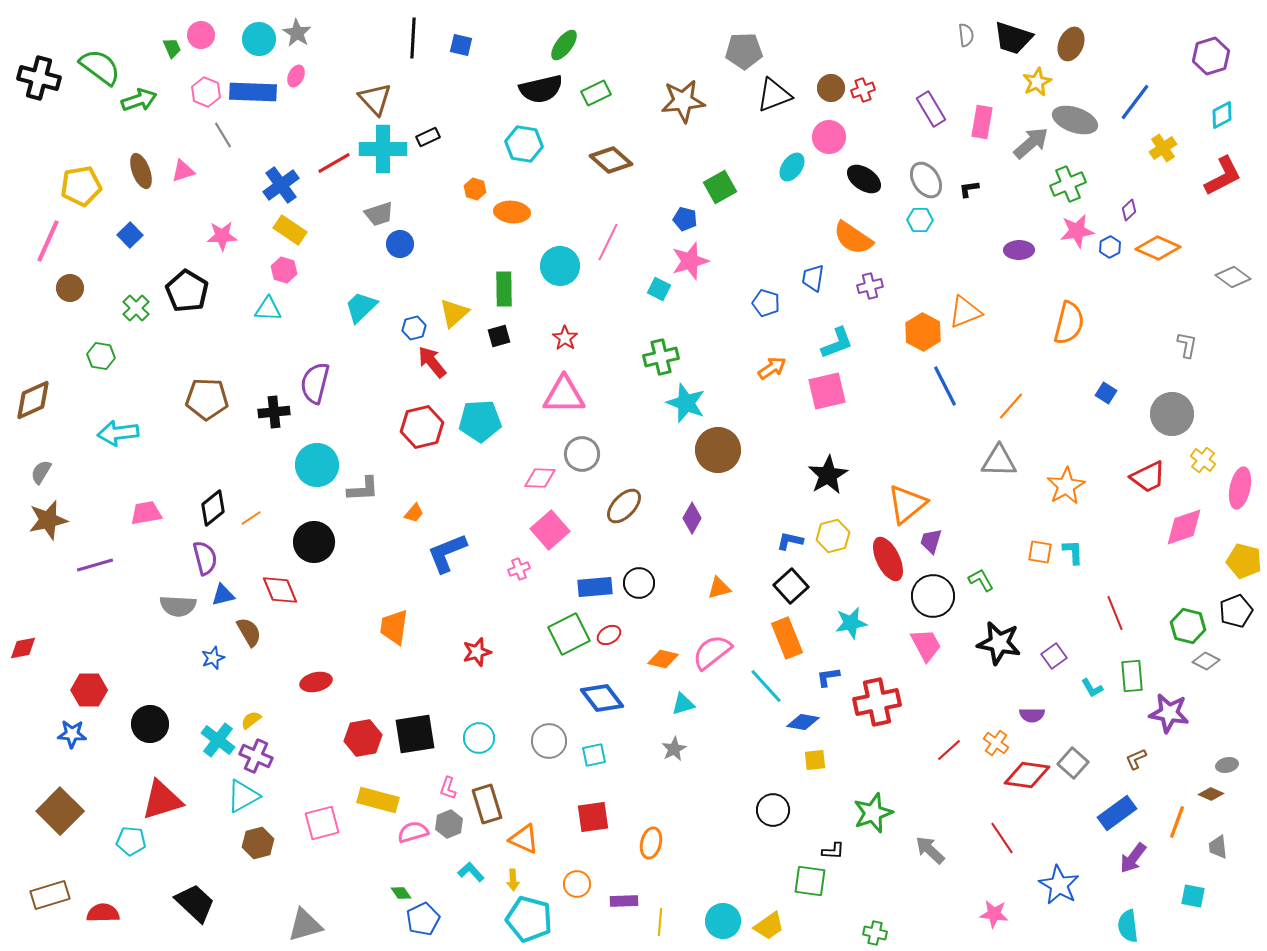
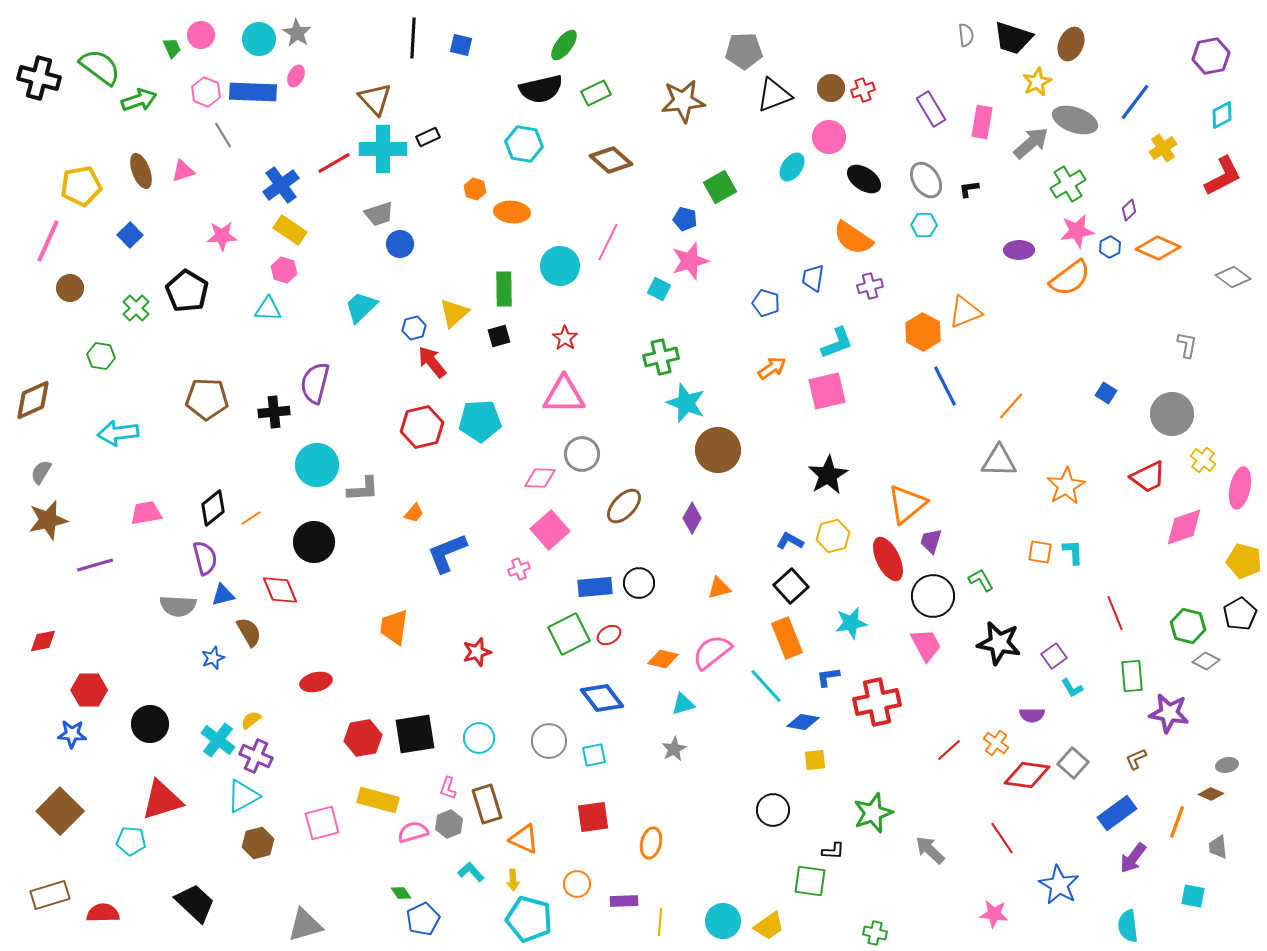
purple hexagon at (1211, 56): rotated 6 degrees clockwise
green cross at (1068, 184): rotated 8 degrees counterclockwise
cyan hexagon at (920, 220): moved 4 px right, 5 px down
orange semicircle at (1069, 323): moved 1 px right, 45 px up; rotated 39 degrees clockwise
blue L-shape at (790, 541): rotated 16 degrees clockwise
black pentagon at (1236, 611): moved 4 px right, 3 px down; rotated 8 degrees counterclockwise
red diamond at (23, 648): moved 20 px right, 7 px up
cyan L-shape at (1092, 688): moved 20 px left
